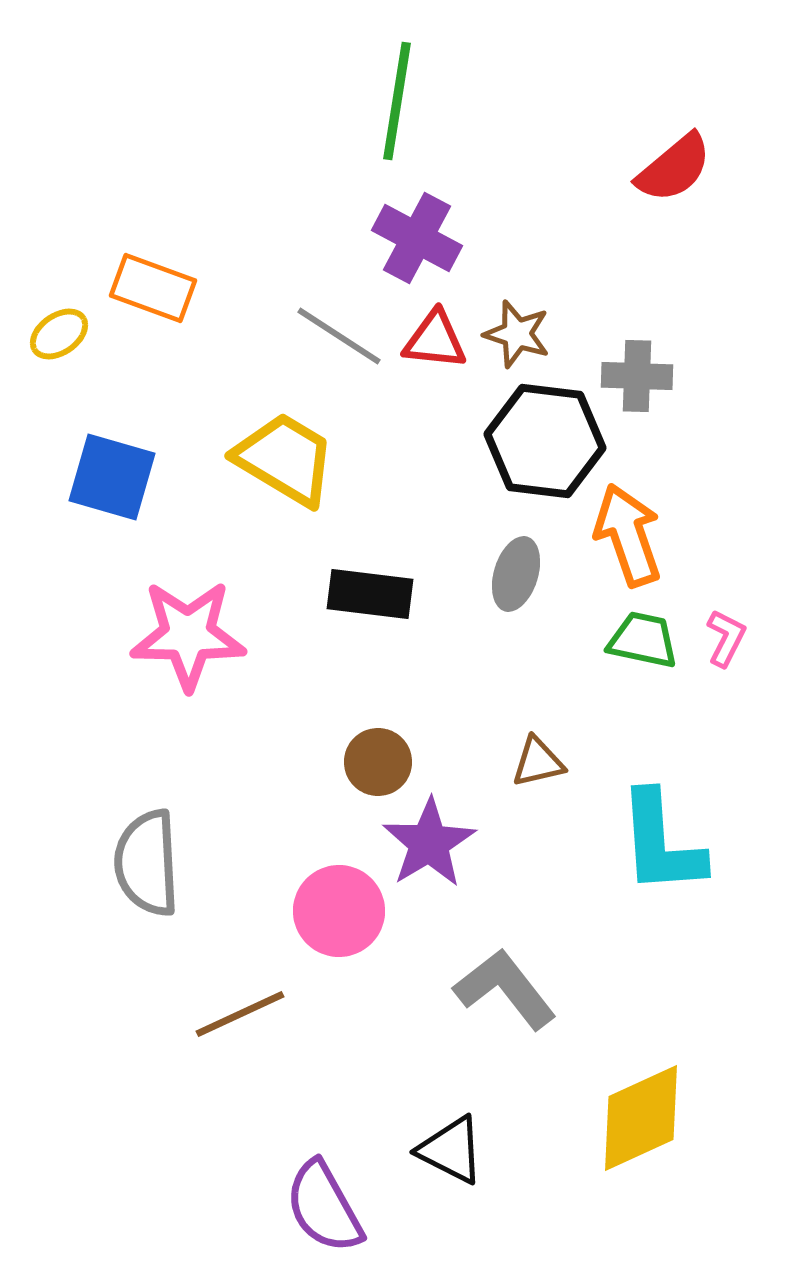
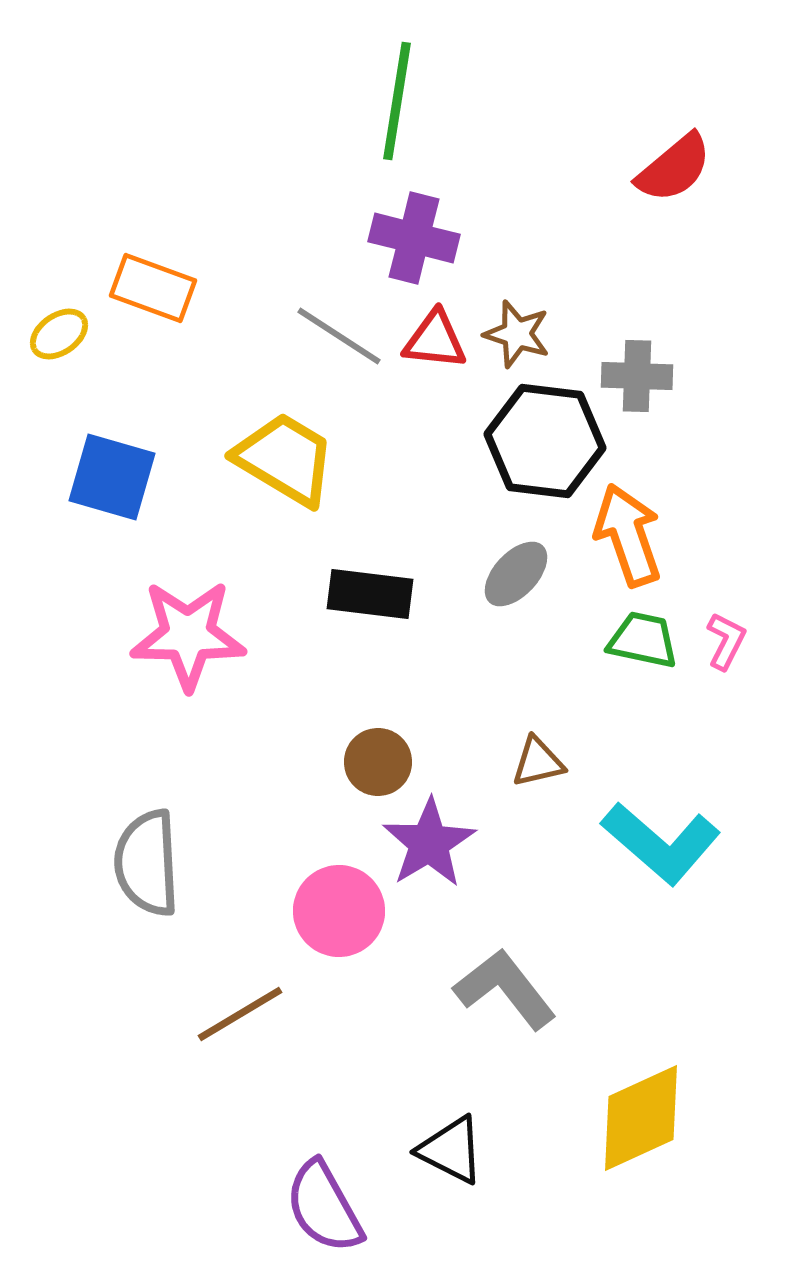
purple cross: moved 3 px left; rotated 14 degrees counterclockwise
gray ellipse: rotated 26 degrees clockwise
pink L-shape: moved 3 px down
cyan L-shape: rotated 45 degrees counterclockwise
brown line: rotated 6 degrees counterclockwise
